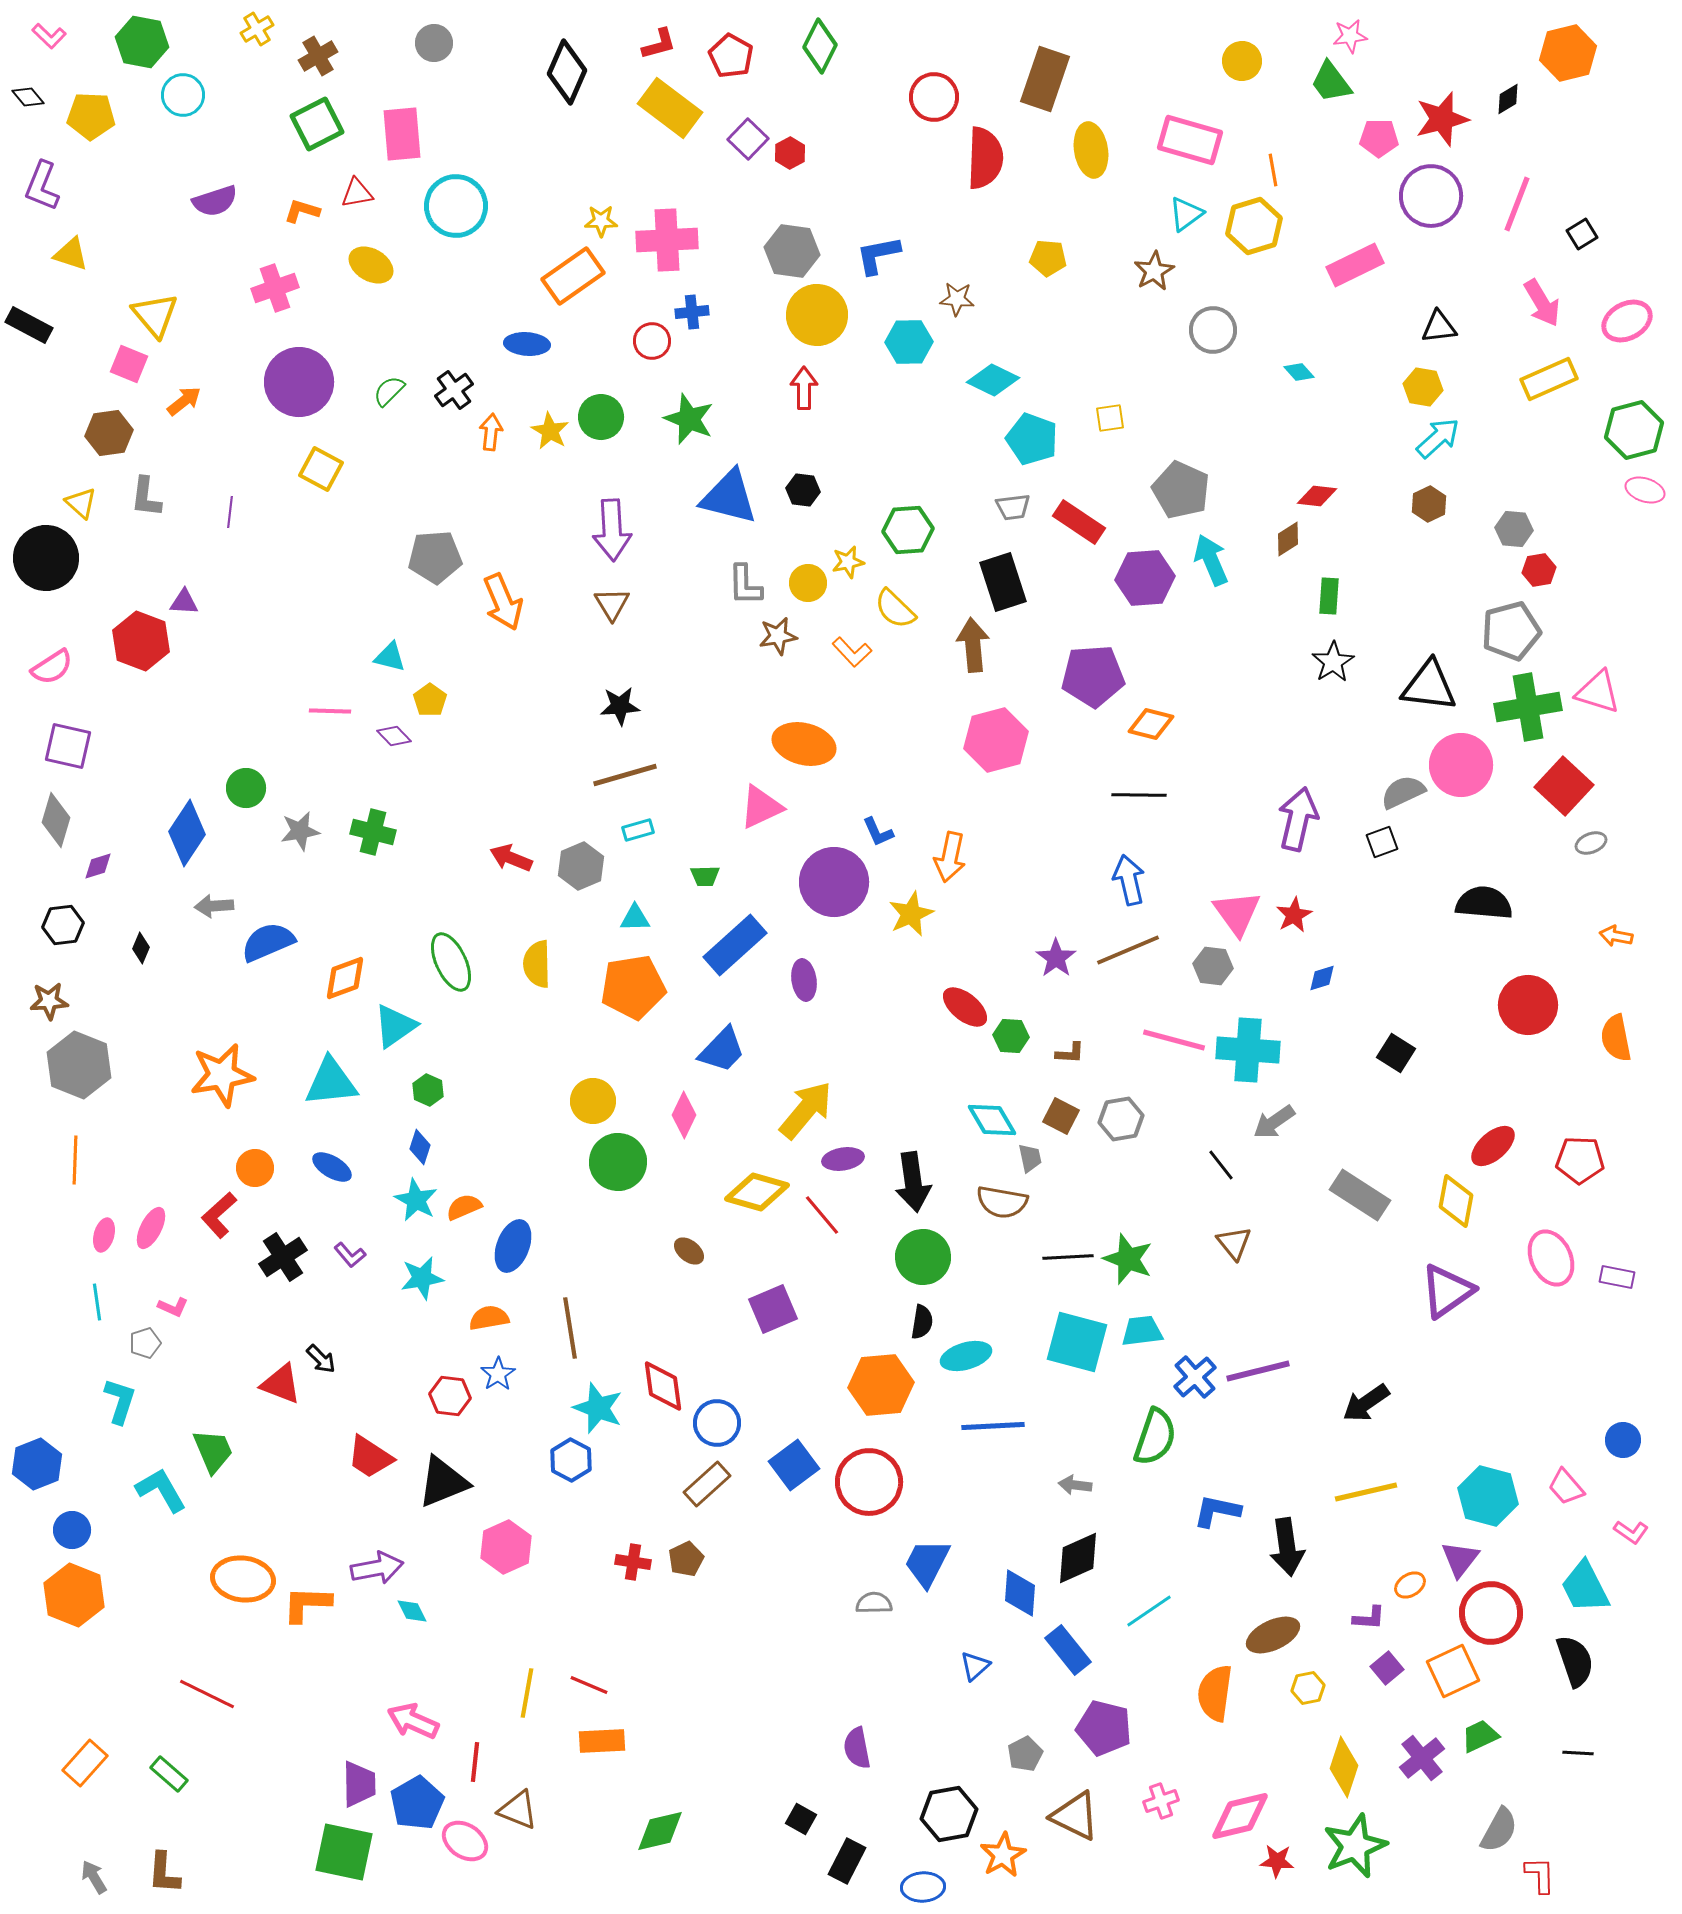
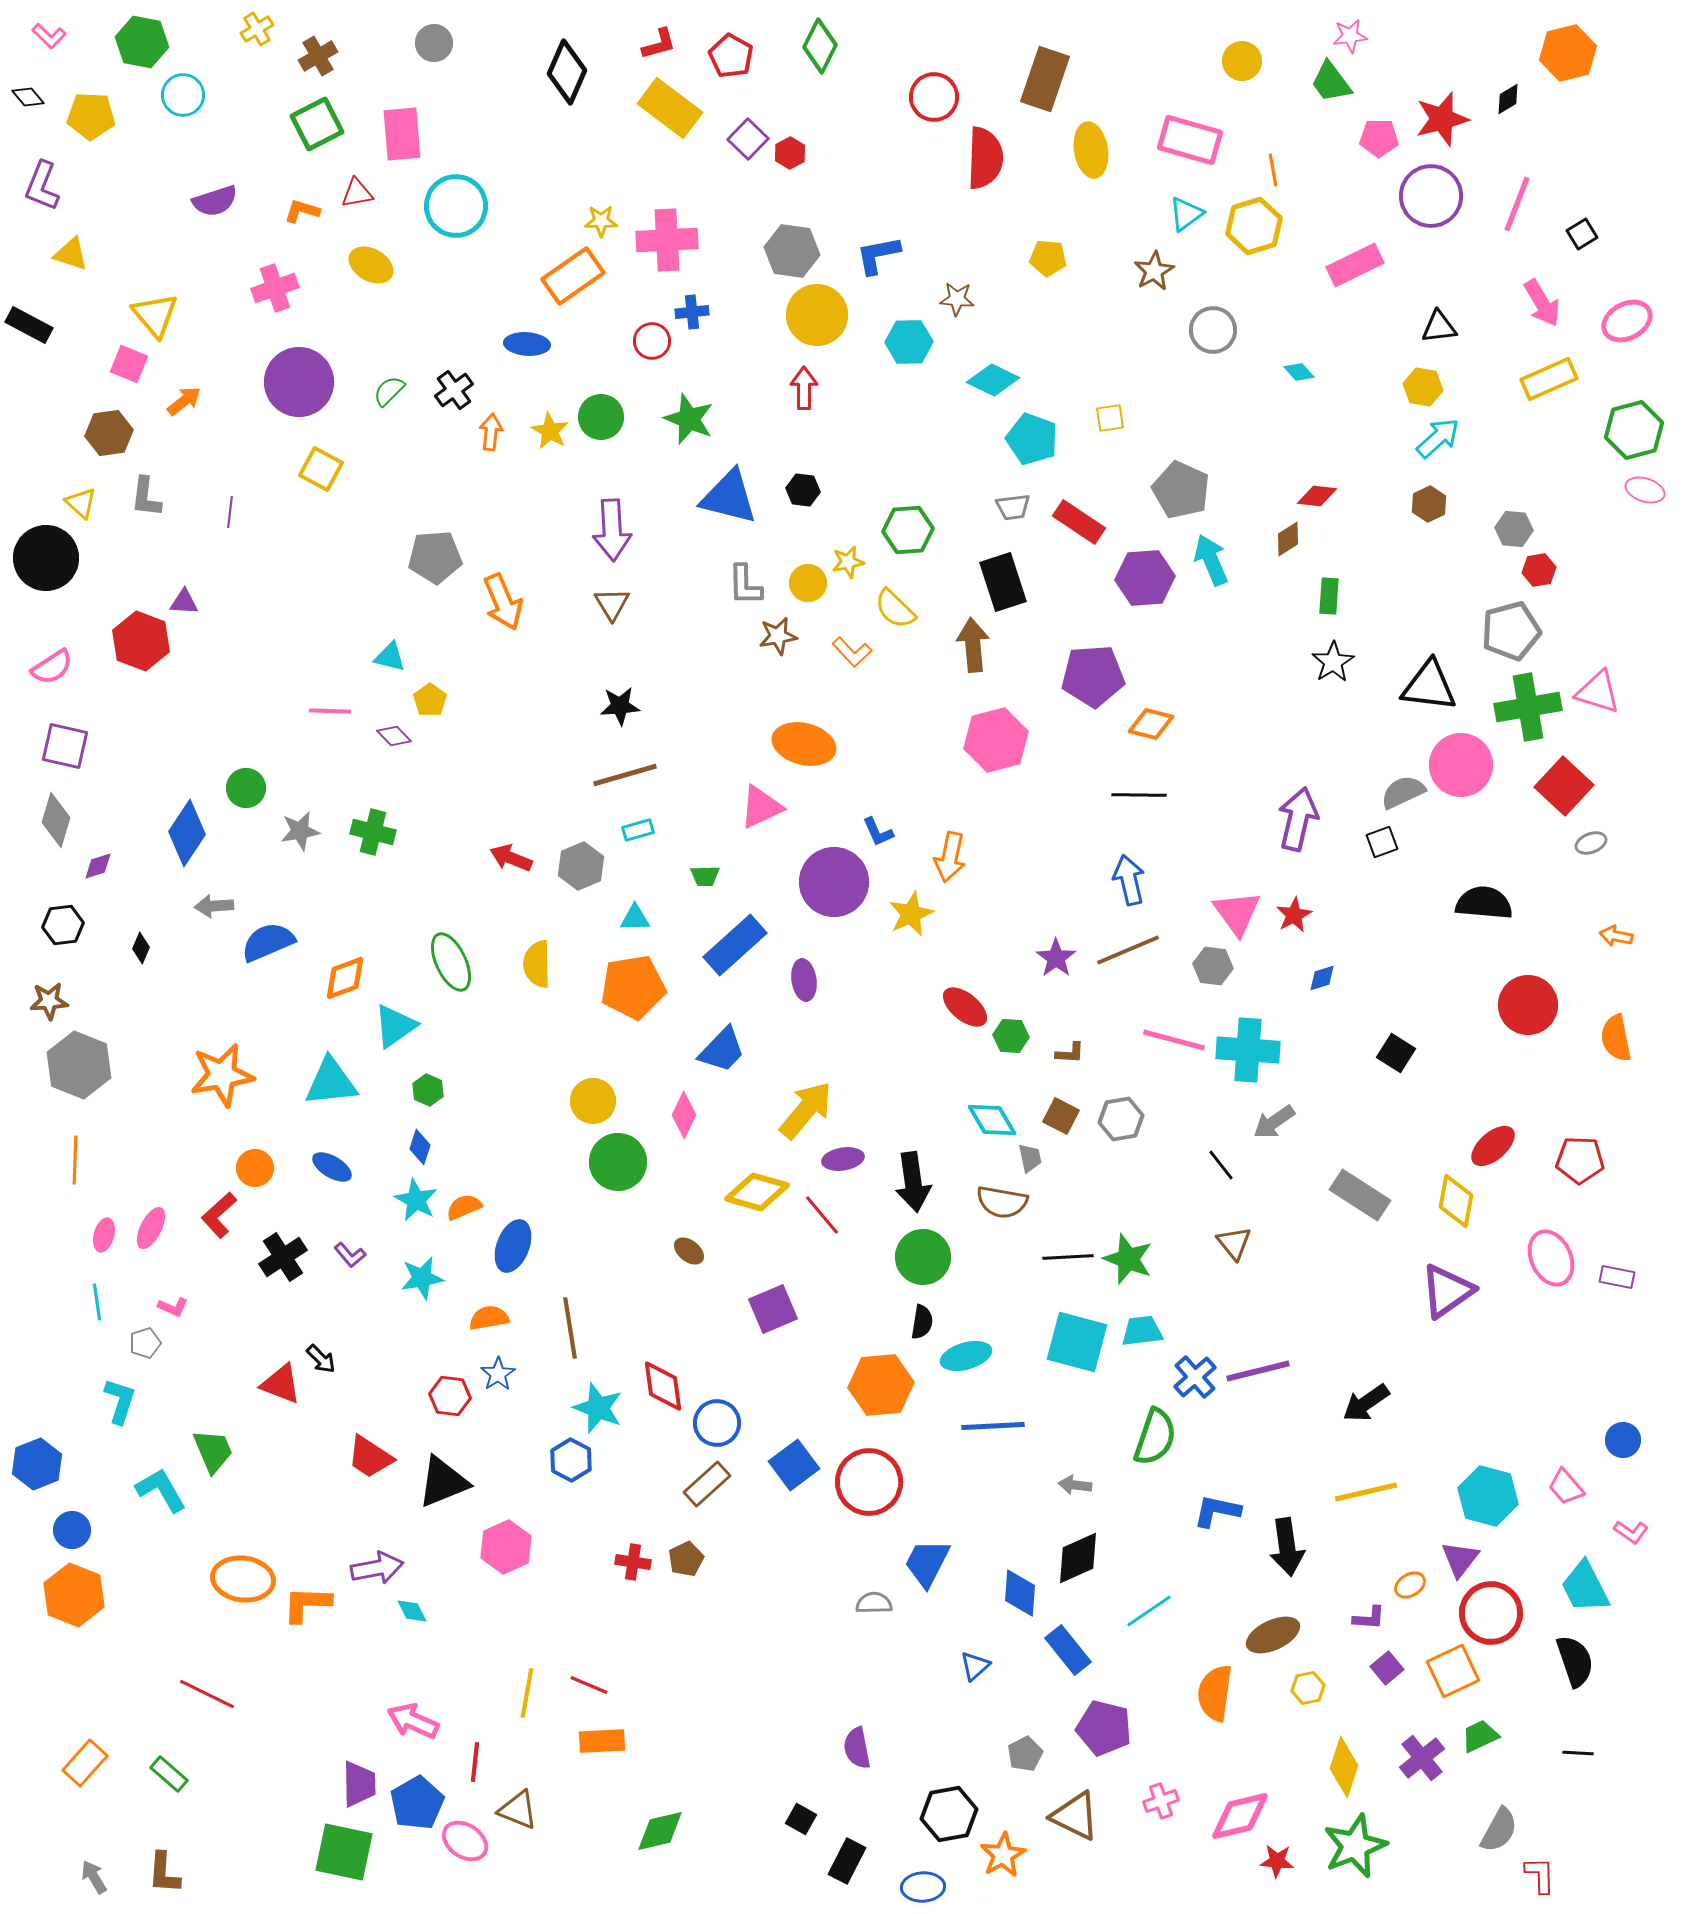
purple square at (68, 746): moved 3 px left
